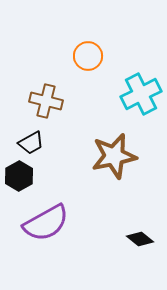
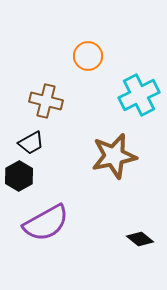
cyan cross: moved 2 px left, 1 px down
